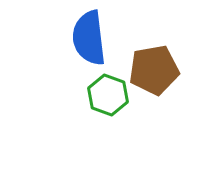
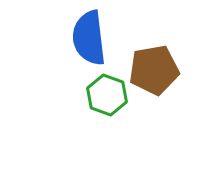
green hexagon: moved 1 px left
